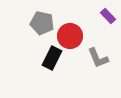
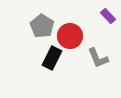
gray pentagon: moved 3 px down; rotated 20 degrees clockwise
